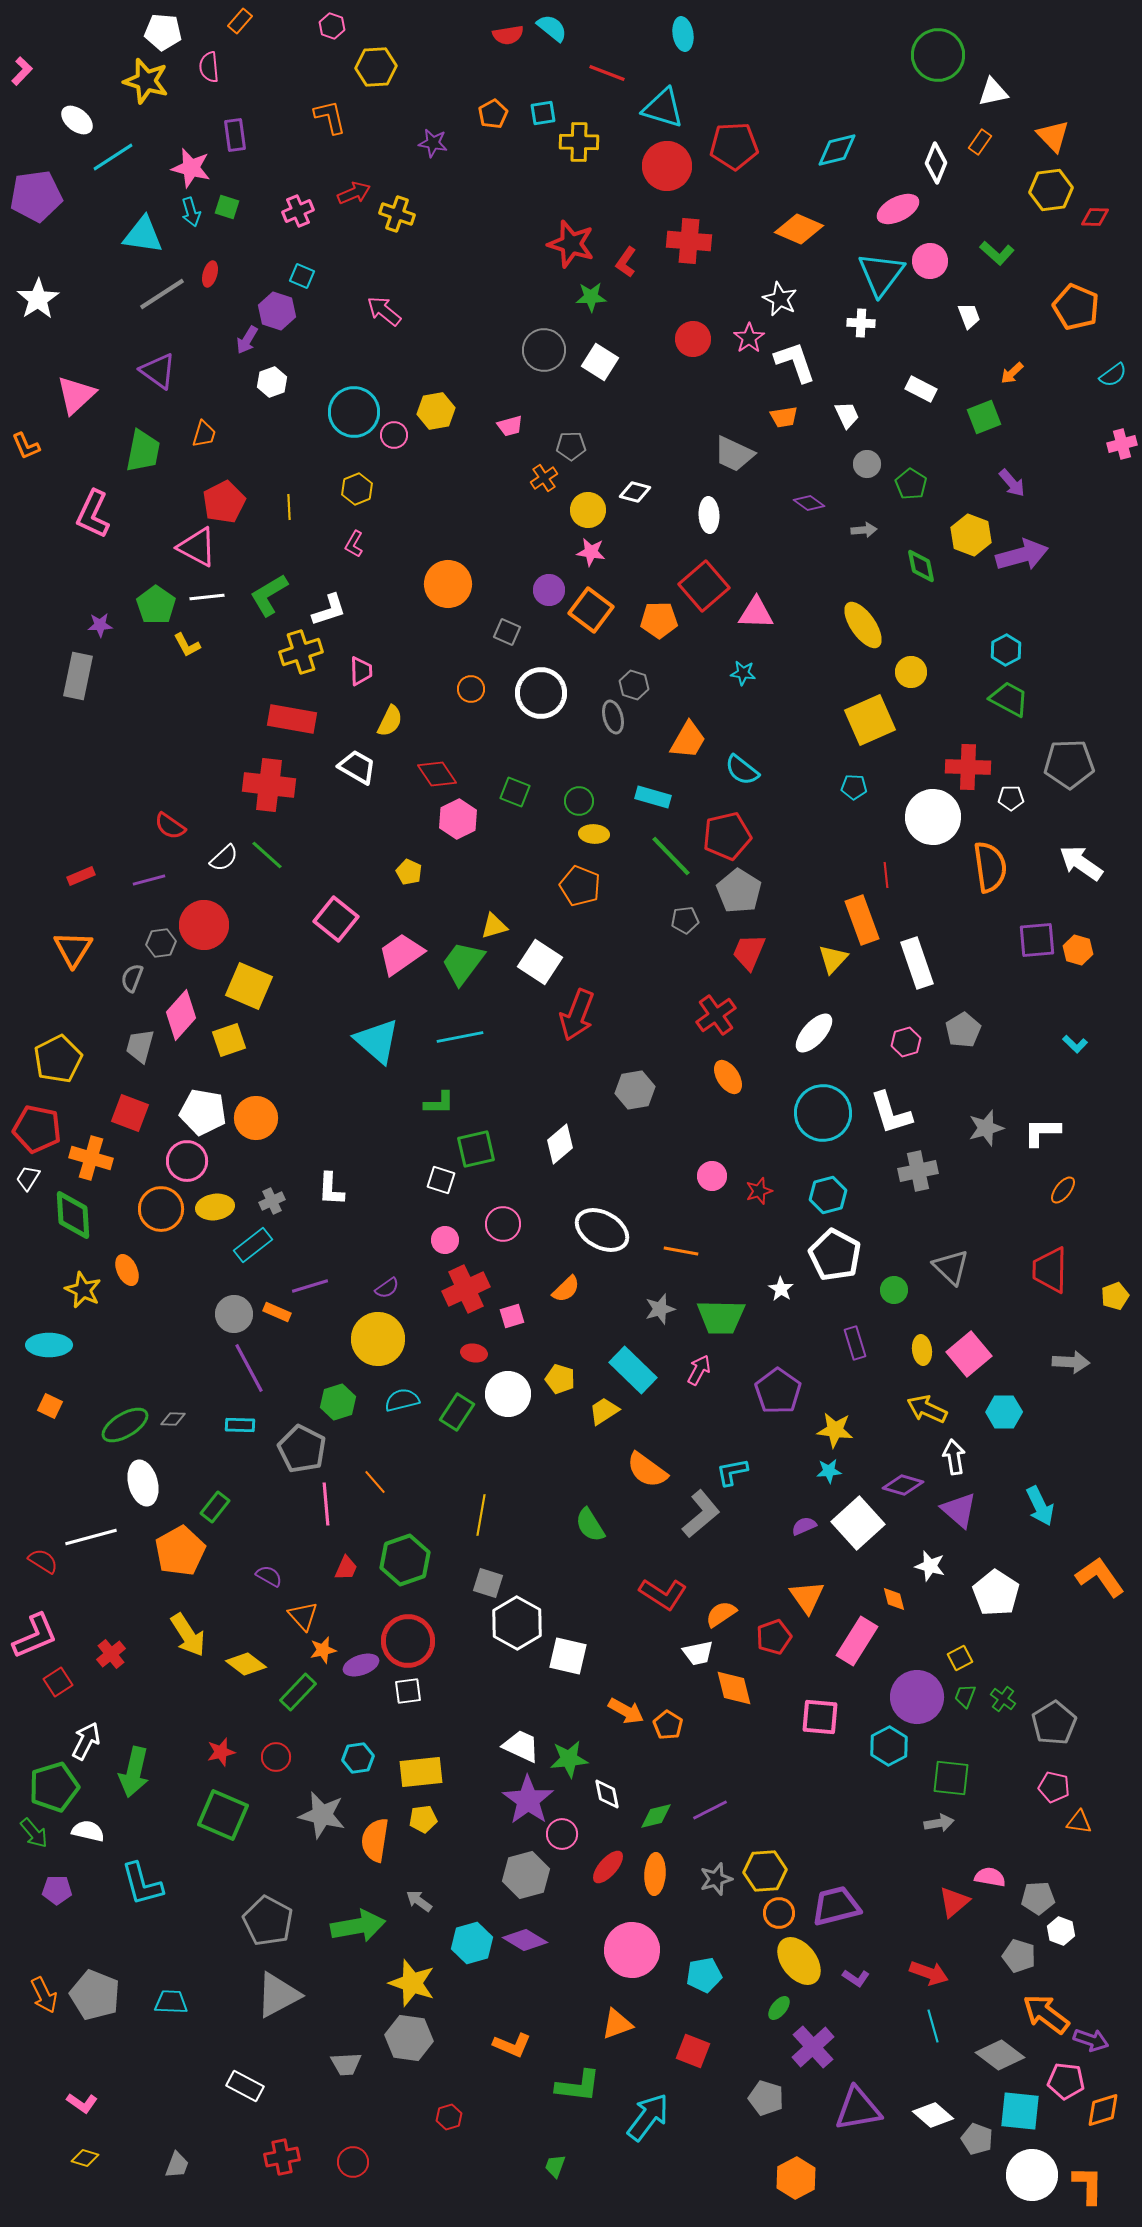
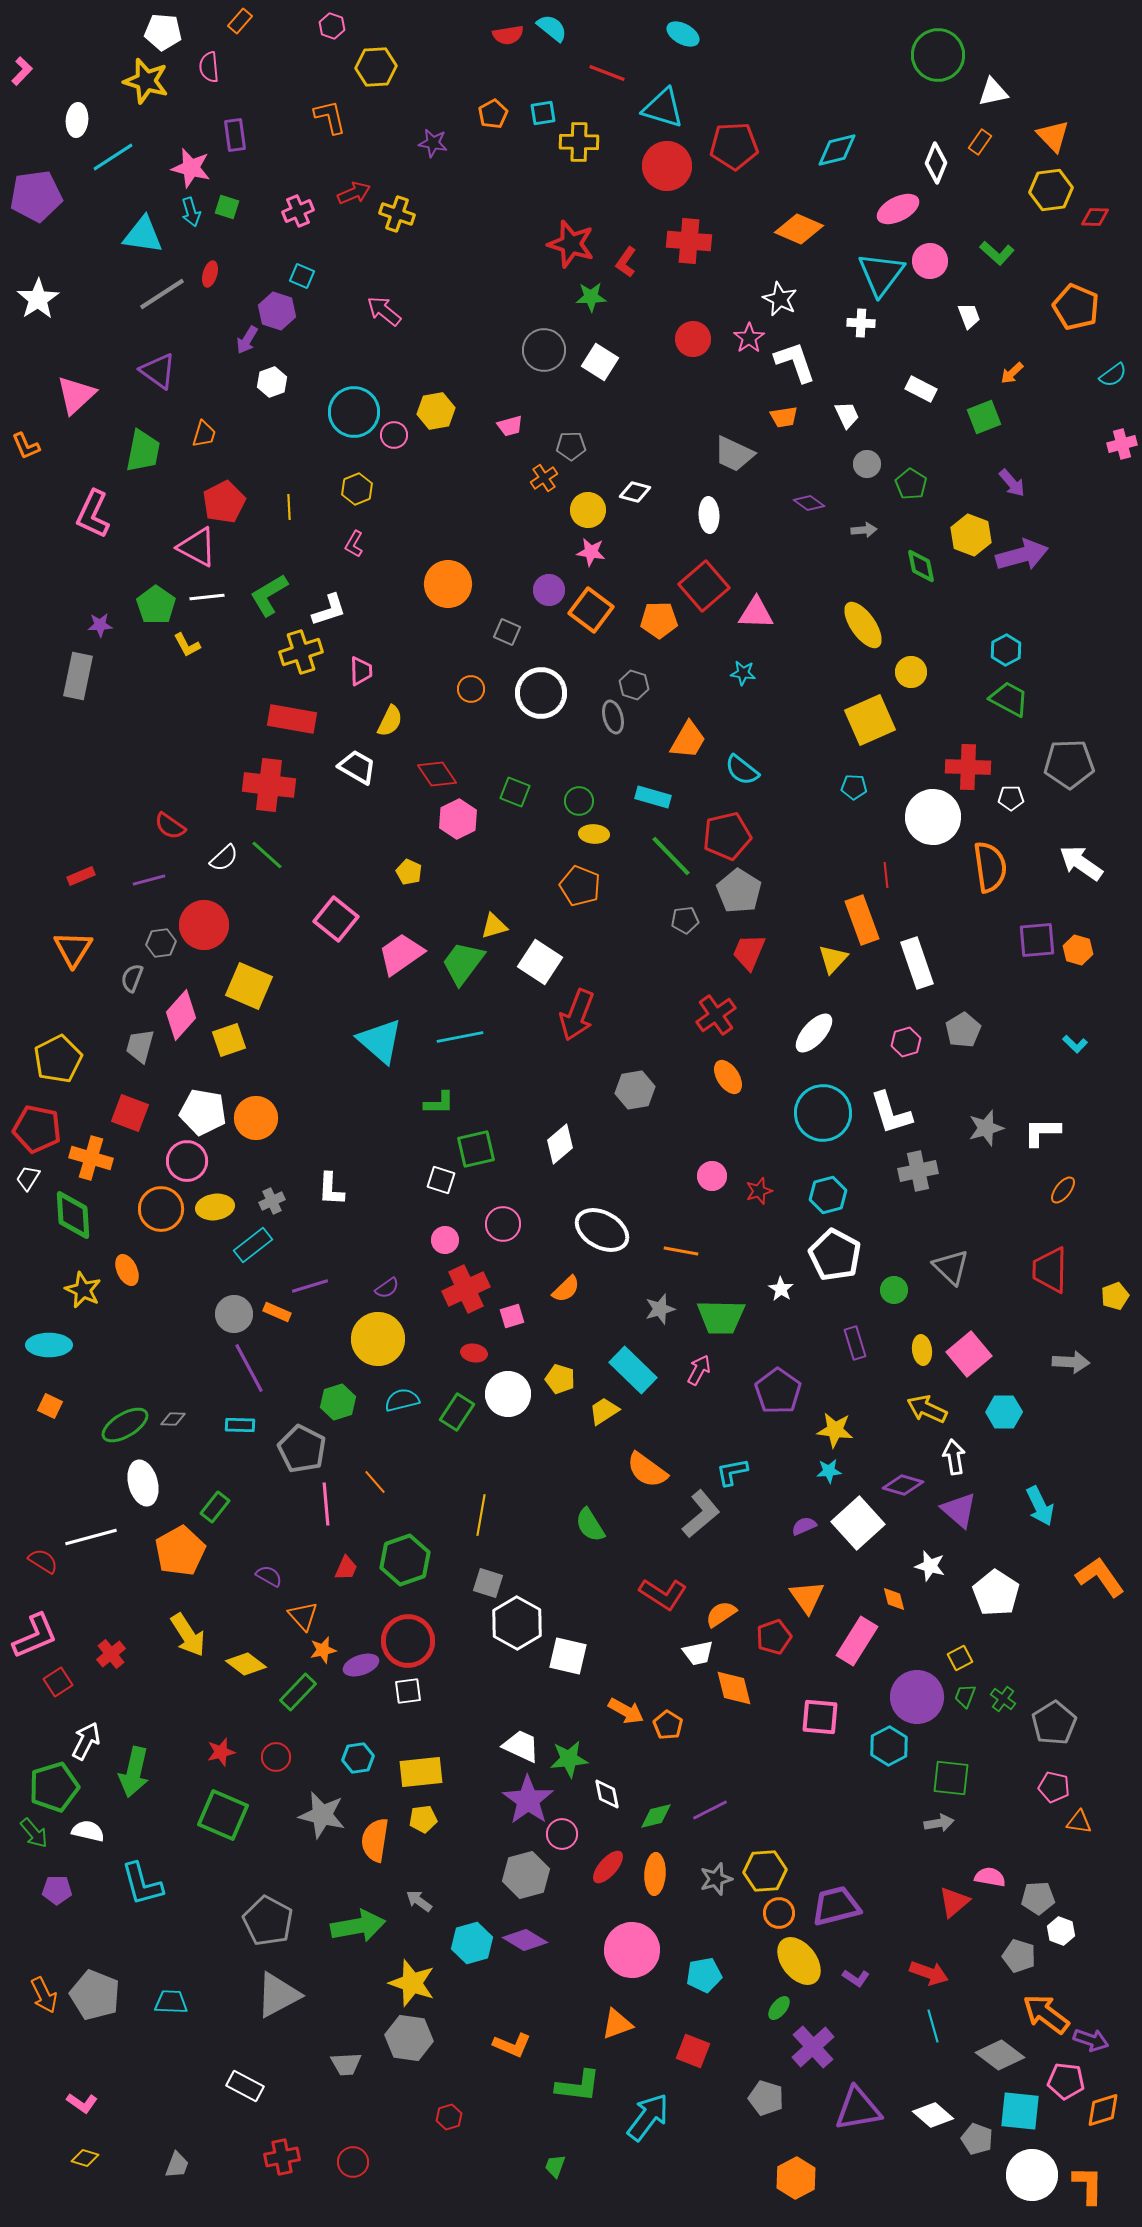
cyan ellipse at (683, 34): rotated 52 degrees counterclockwise
white ellipse at (77, 120): rotated 56 degrees clockwise
cyan triangle at (377, 1041): moved 3 px right
